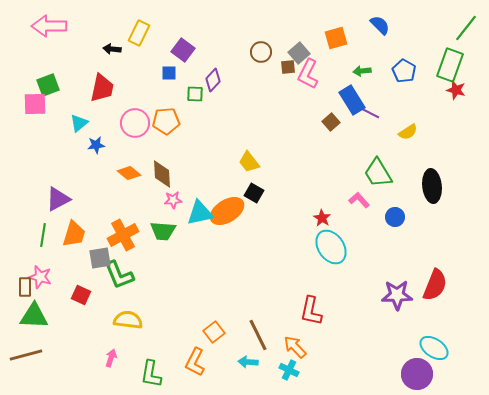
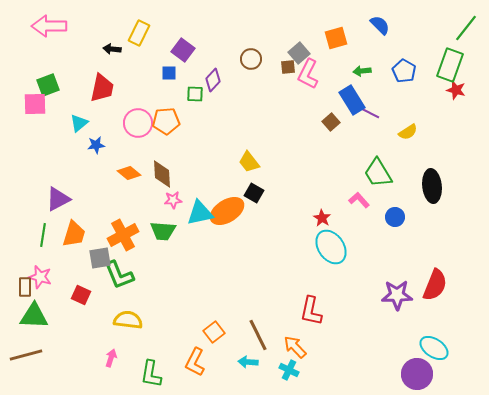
brown circle at (261, 52): moved 10 px left, 7 px down
pink circle at (135, 123): moved 3 px right
